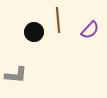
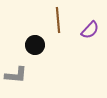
black circle: moved 1 px right, 13 px down
